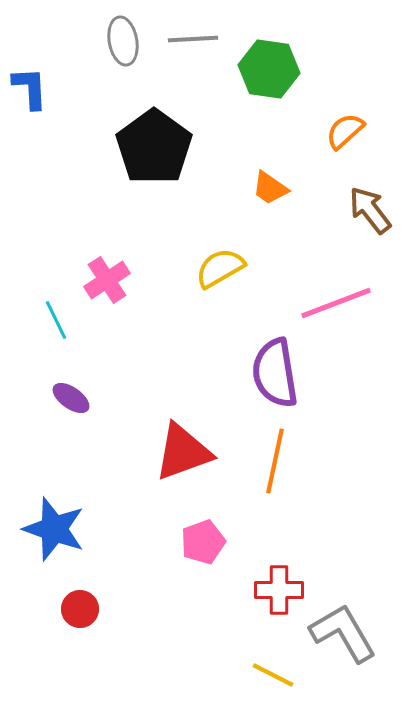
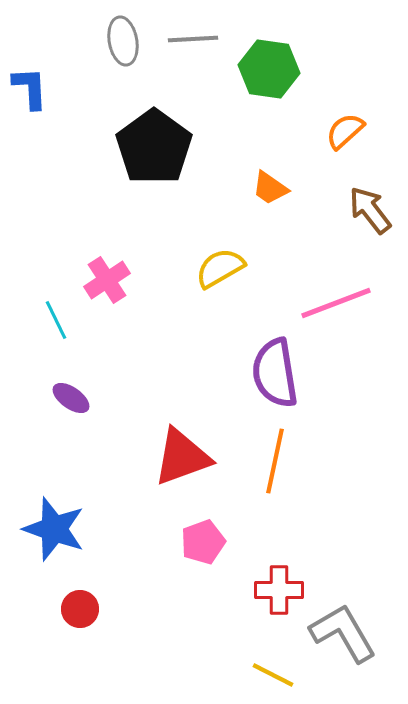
red triangle: moved 1 px left, 5 px down
